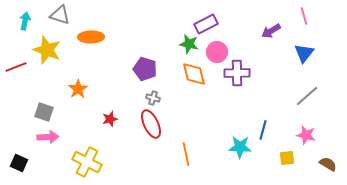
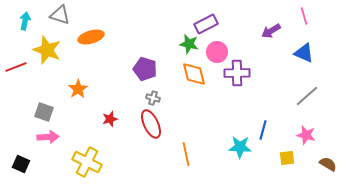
orange ellipse: rotated 15 degrees counterclockwise
blue triangle: rotated 45 degrees counterclockwise
black square: moved 2 px right, 1 px down
